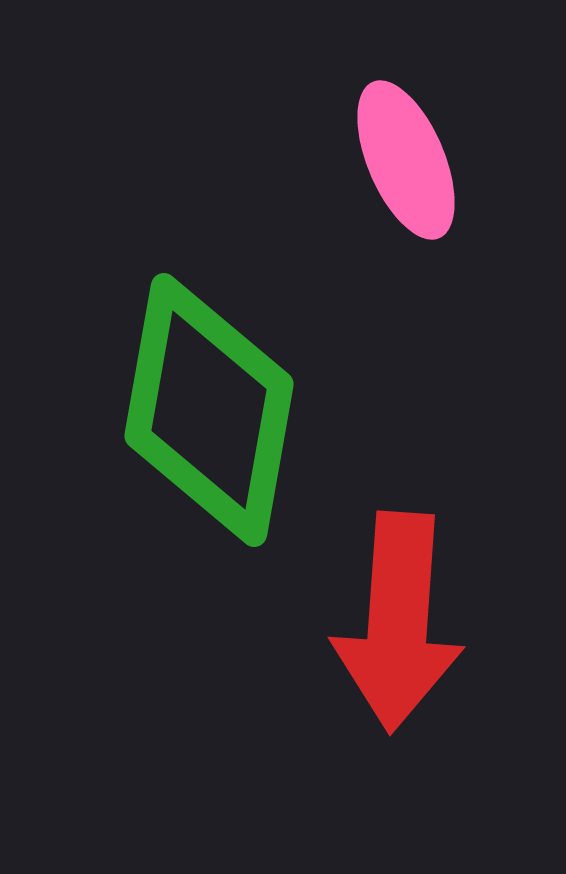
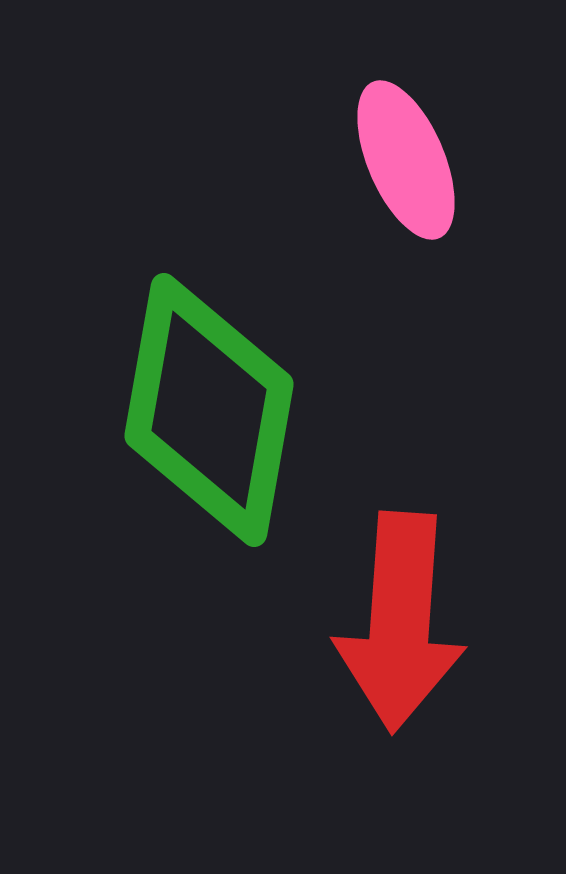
red arrow: moved 2 px right
